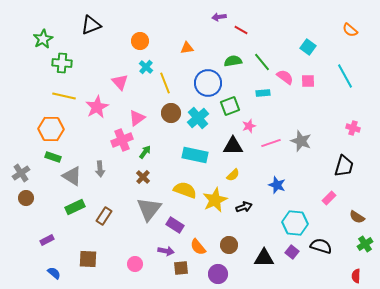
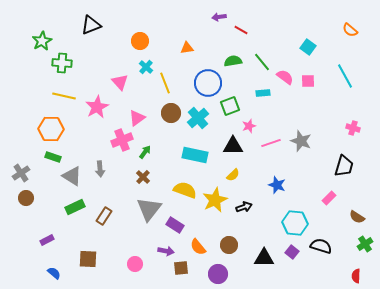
green star at (43, 39): moved 1 px left, 2 px down
